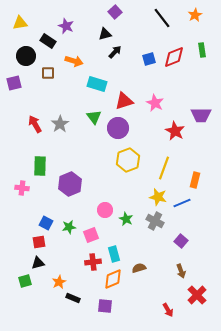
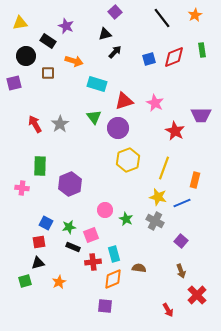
brown semicircle at (139, 268): rotated 24 degrees clockwise
black rectangle at (73, 298): moved 51 px up
